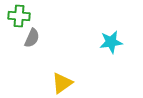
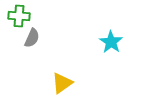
cyan star: rotated 30 degrees counterclockwise
